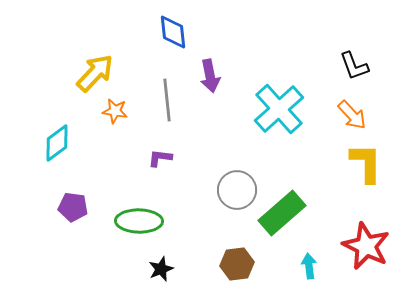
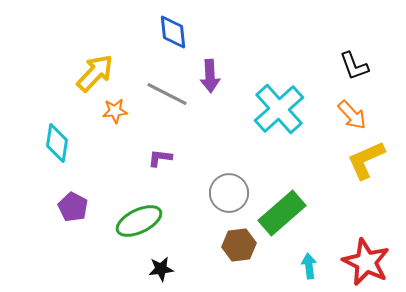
purple arrow: rotated 8 degrees clockwise
gray line: moved 6 px up; rotated 57 degrees counterclockwise
orange star: rotated 15 degrees counterclockwise
cyan diamond: rotated 45 degrees counterclockwise
yellow L-shape: moved 3 px up; rotated 114 degrees counterclockwise
gray circle: moved 8 px left, 3 px down
purple pentagon: rotated 20 degrees clockwise
green ellipse: rotated 27 degrees counterclockwise
red star: moved 16 px down
brown hexagon: moved 2 px right, 19 px up
black star: rotated 15 degrees clockwise
